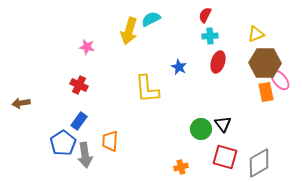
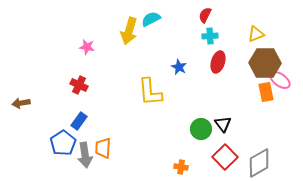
pink ellipse: rotated 15 degrees counterclockwise
yellow L-shape: moved 3 px right, 3 px down
orange trapezoid: moved 7 px left, 7 px down
red square: rotated 30 degrees clockwise
orange cross: rotated 24 degrees clockwise
